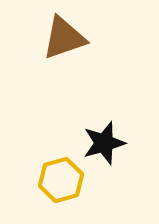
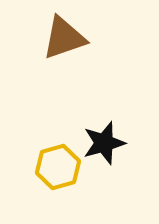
yellow hexagon: moved 3 px left, 13 px up
